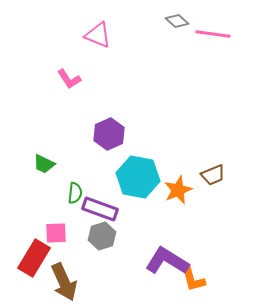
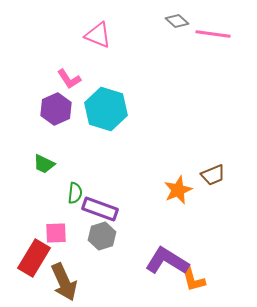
purple hexagon: moved 53 px left, 25 px up
cyan hexagon: moved 32 px left, 68 px up; rotated 6 degrees clockwise
